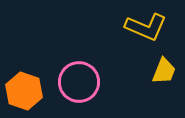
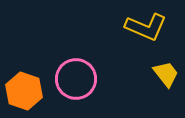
yellow trapezoid: moved 2 px right, 3 px down; rotated 60 degrees counterclockwise
pink circle: moved 3 px left, 3 px up
